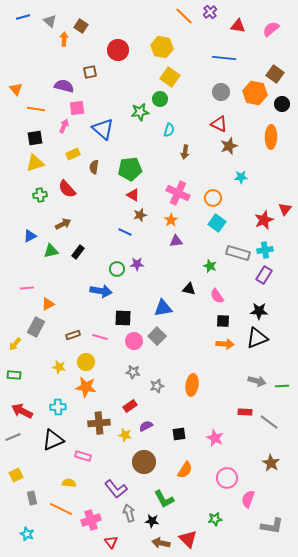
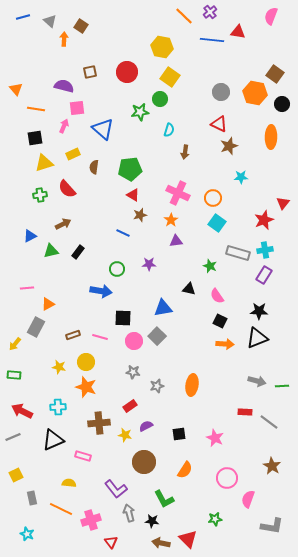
red triangle at (238, 26): moved 6 px down
pink semicircle at (271, 29): moved 13 px up; rotated 30 degrees counterclockwise
red circle at (118, 50): moved 9 px right, 22 px down
blue line at (224, 58): moved 12 px left, 18 px up
yellow triangle at (35, 163): moved 9 px right
red triangle at (285, 209): moved 2 px left, 6 px up
blue line at (125, 232): moved 2 px left, 1 px down
purple star at (137, 264): moved 12 px right
black square at (223, 321): moved 3 px left; rotated 24 degrees clockwise
orange star at (86, 387): rotated 10 degrees clockwise
brown star at (271, 463): moved 1 px right, 3 px down
